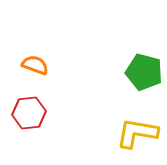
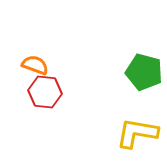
red hexagon: moved 16 px right, 21 px up; rotated 12 degrees clockwise
